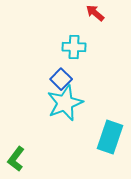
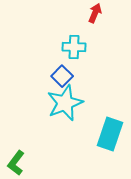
red arrow: rotated 72 degrees clockwise
blue square: moved 1 px right, 3 px up
cyan rectangle: moved 3 px up
green L-shape: moved 4 px down
